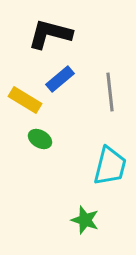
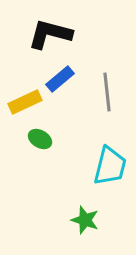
gray line: moved 3 px left
yellow rectangle: moved 2 px down; rotated 56 degrees counterclockwise
